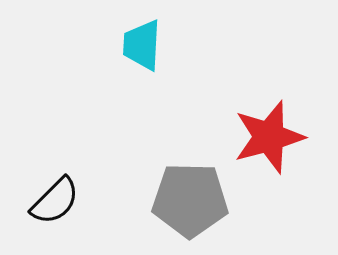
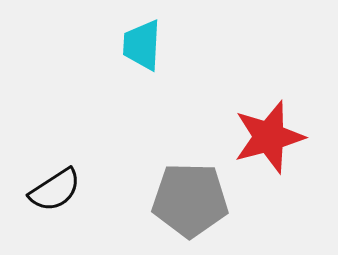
black semicircle: moved 11 px up; rotated 12 degrees clockwise
